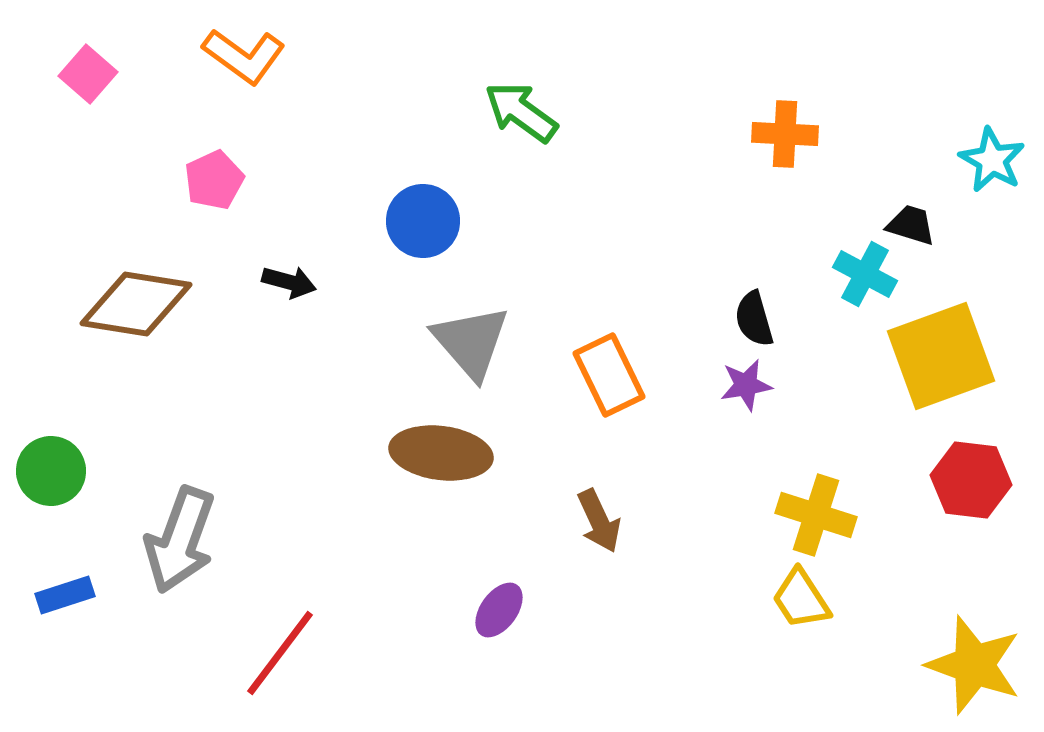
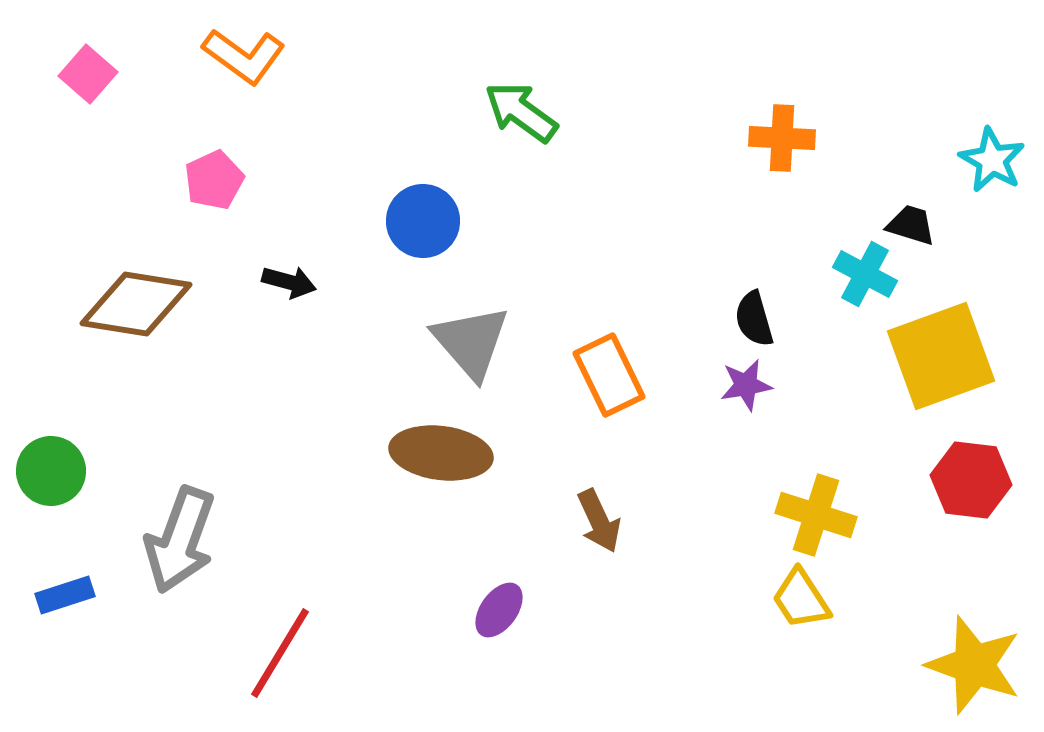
orange cross: moved 3 px left, 4 px down
red line: rotated 6 degrees counterclockwise
